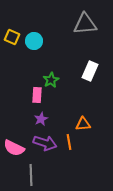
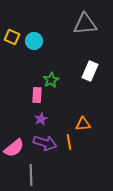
pink semicircle: rotated 65 degrees counterclockwise
